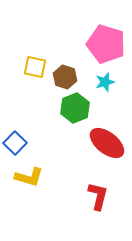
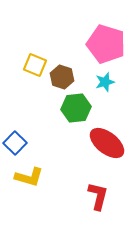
yellow square: moved 2 px up; rotated 10 degrees clockwise
brown hexagon: moved 3 px left
green hexagon: moved 1 px right; rotated 16 degrees clockwise
